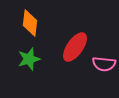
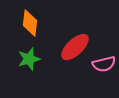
red ellipse: rotated 12 degrees clockwise
pink semicircle: rotated 20 degrees counterclockwise
